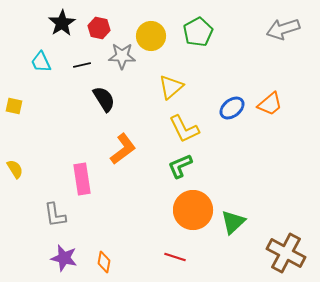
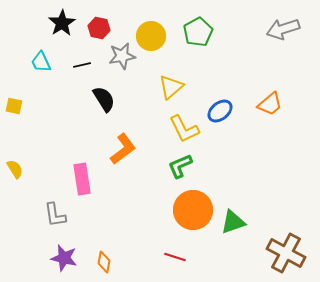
gray star: rotated 12 degrees counterclockwise
blue ellipse: moved 12 px left, 3 px down
green triangle: rotated 24 degrees clockwise
